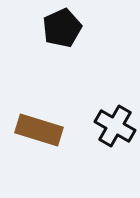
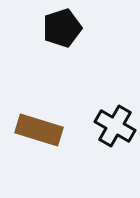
black pentagon: rotated 6 degrees clockwise
